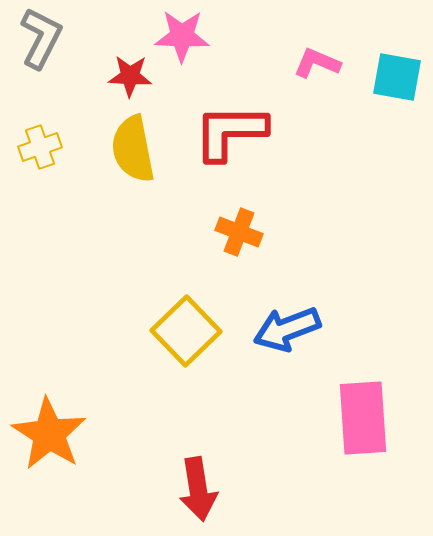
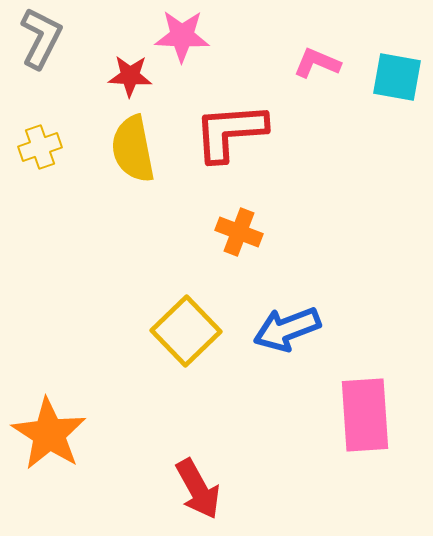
red L-shape: rotated 4 degrees counterclockwise
pink rectangle: moved 2 px right, 3 px up
red arrow: rotated 20 degrees counterclockwise
